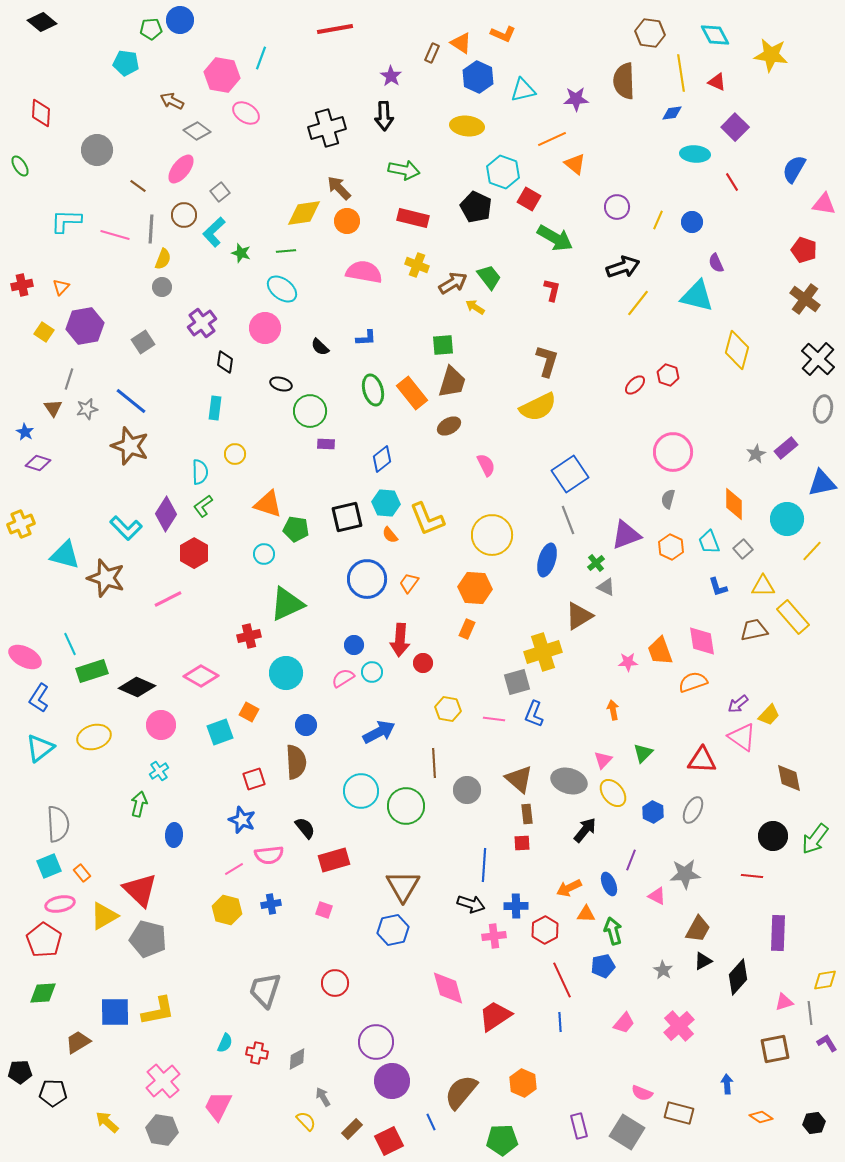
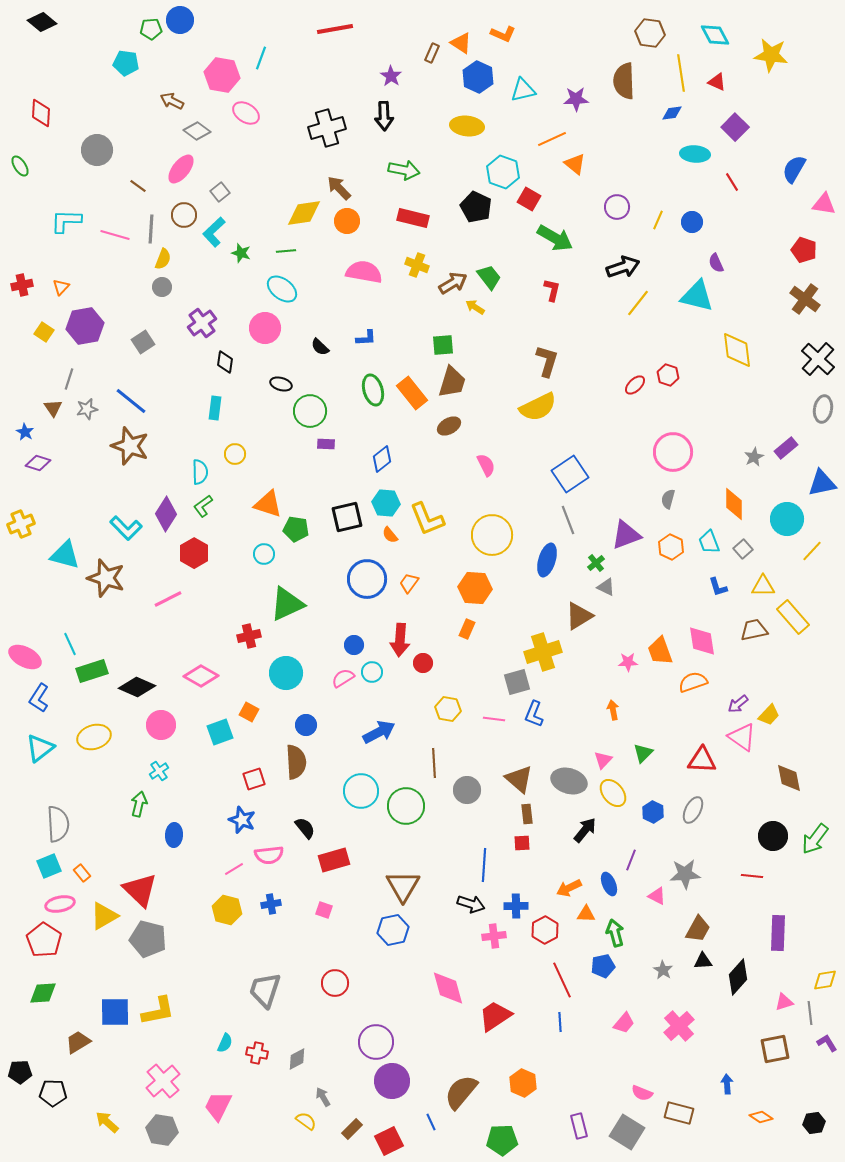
yellow diamond at (737, 350): rotated 21 degrees counterclockwise
gray star at (756, 454): moved 2 px left, 3 px down
green arrow at (613, 931): moved 2 px right, 2 px down
black triangle at (703, 961): rotated 24 degrees clockwise
yellow semicircle at (306, 1121): rotated 10 degrees counterclockwise
